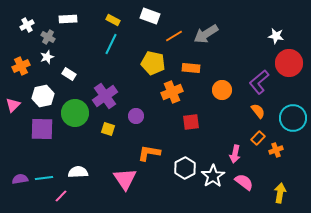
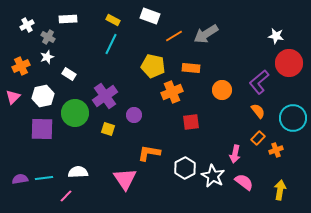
yellow pentagon at (153, 63): moved 3 px down
pink triangle at (13, 105): moved 8 px up
purple circle at (136, 116): moved 2 px left, 1 px up
white star at (213, 176): rotated 10 degrees counterclockwise
yellow arrow at (280, 193): moved 3 px up
pink line at (61, 196): moved 5 px right
